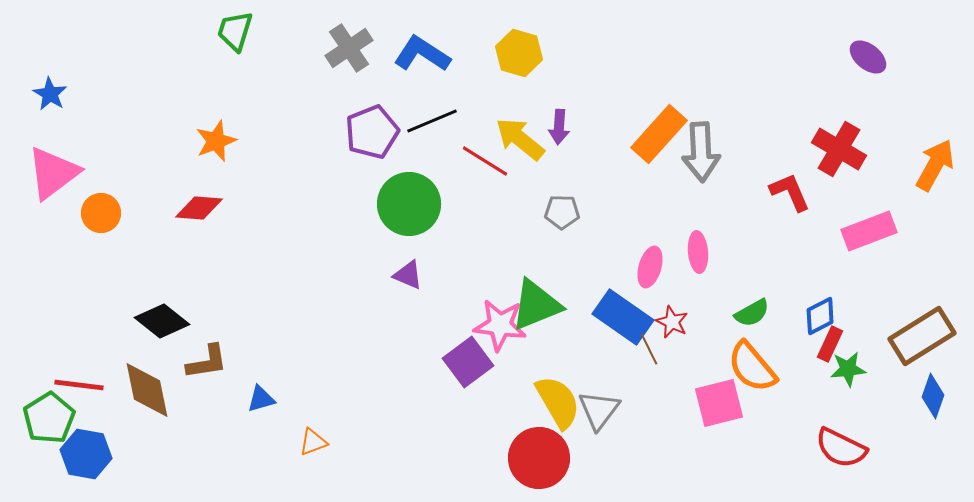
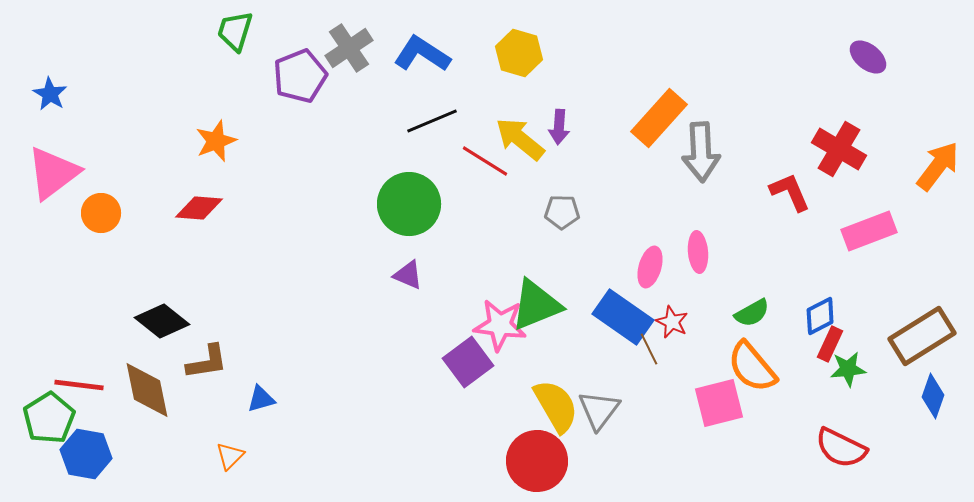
purple pentagon at (372, 132): moved 72 px left, 56 px up
orange rectangle at (659, 134): moved 16 px up
orange arrow at (935, 165): moved 3 px right, 1 px down; rotated 8 degrees clockwise
yellow semicircle at (558, 402): moved 2 px left, 4 px down
orange triangle at (313, 442): moved 83 px left, 14 px down; rotated 24 degrees counterclockwise
red circle at (539, 458): moved 2 px left, 3 px down
